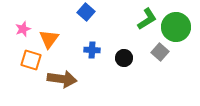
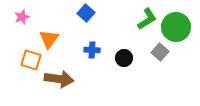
blue square: moved 1 px down
pink star: moved 1 px left, 12 px up
brown arrow: moved 3 px left
